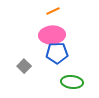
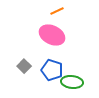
orange line: moved 4 px right
pink ellipse: rotated 30 degrees clockwise
blue pentagon: moved 5 px left, 17 px down; rotated 20 degrees clockwise
